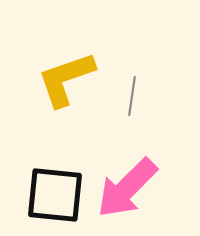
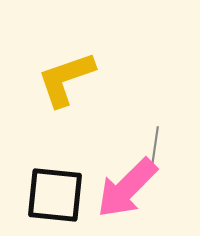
gray line: moved 23 px right, 50 px down
